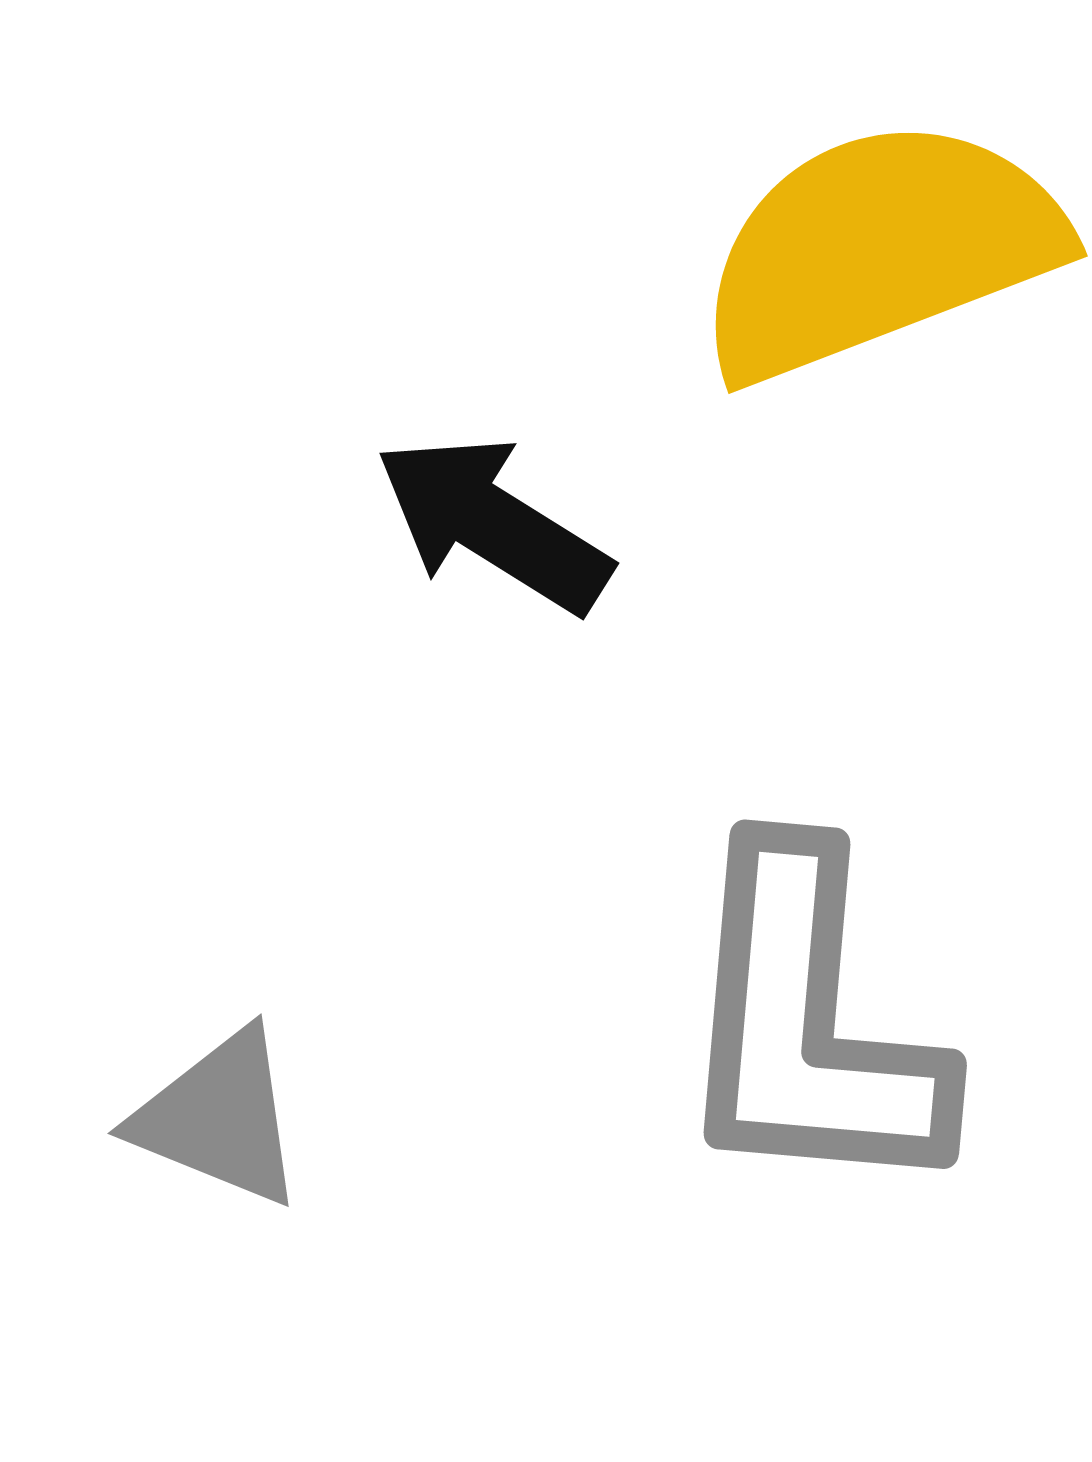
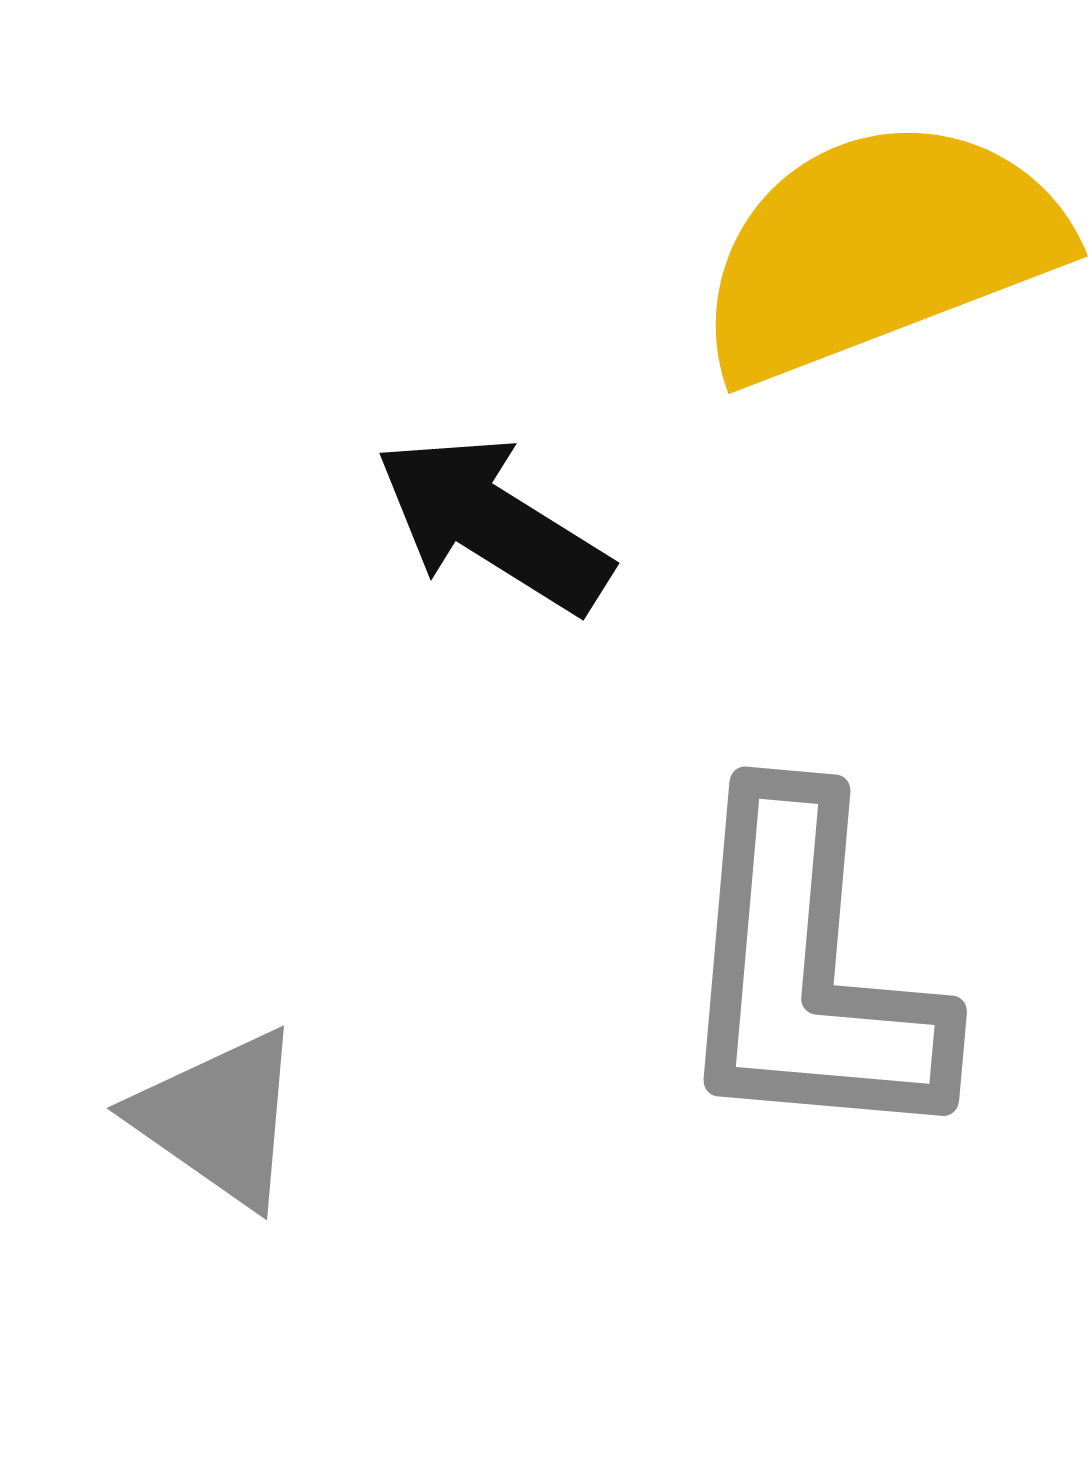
gray L-shape: moved 53 px up
gray triangle: rotated 13 degrees clockwise
